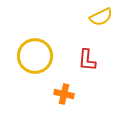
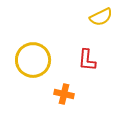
yellow circle: moved 2 px left, 4 px down
